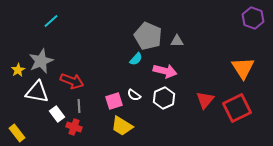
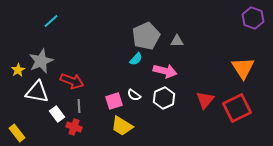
gray pentagon: moved 2 px left; rotated 24 degrees clockwise
